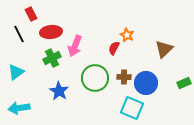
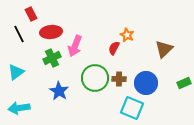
brown cross: moved 5 px left, 2 px down
